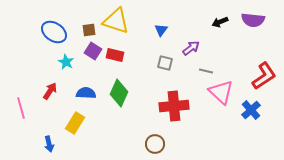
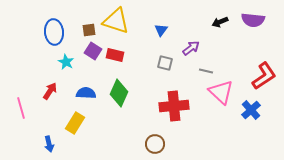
blue ellipse: rotated 50 degrees clockwise
